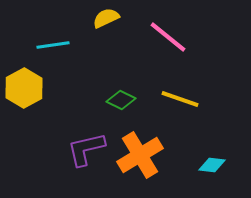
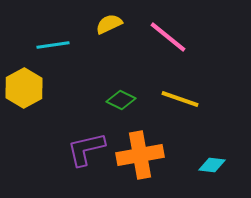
yellow semicircle: moved 3 px right, 6 px down
orange cross: rotated 21 degrees clockwise
